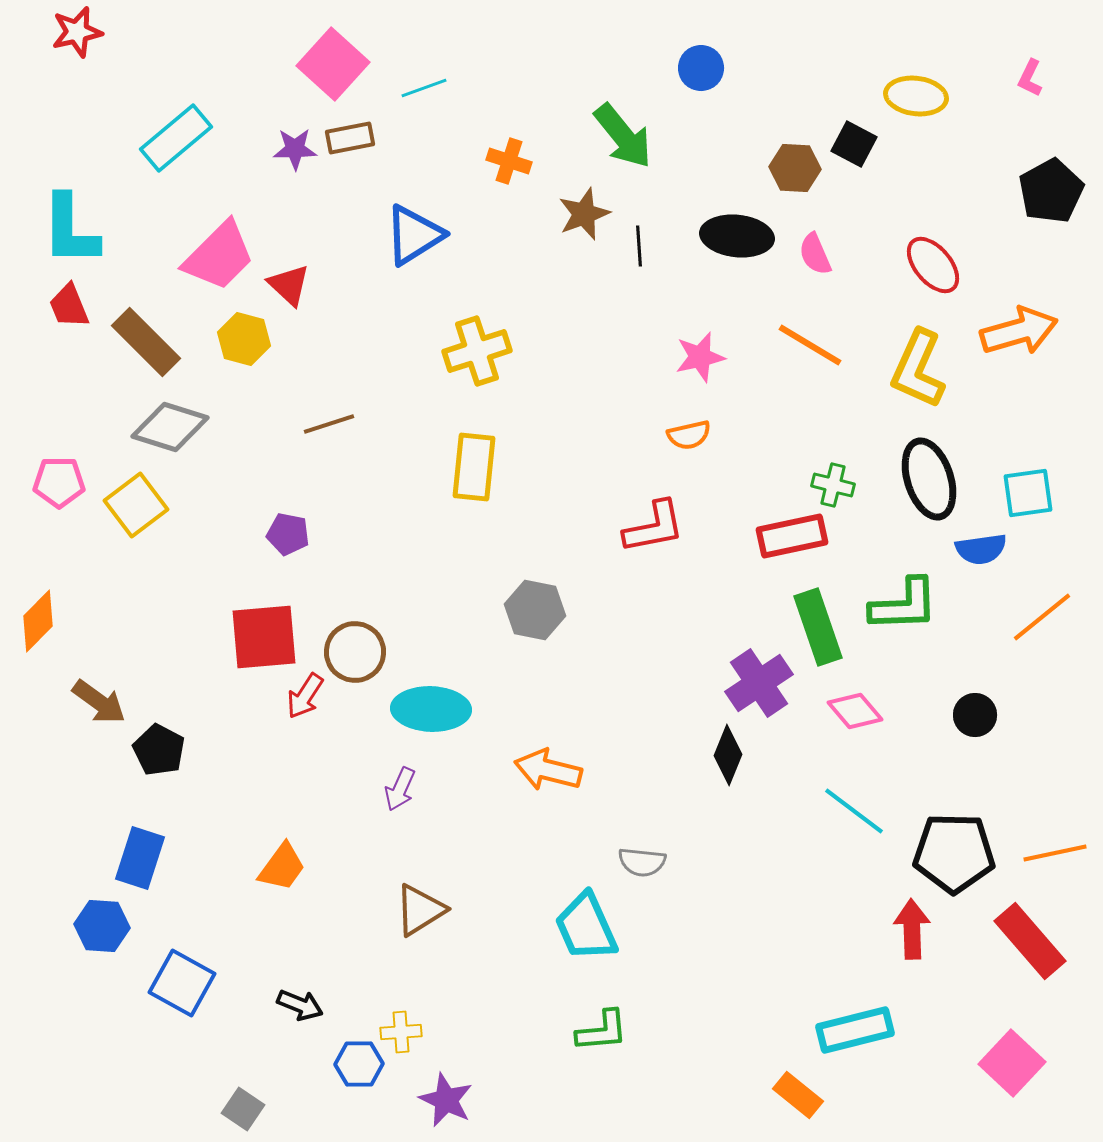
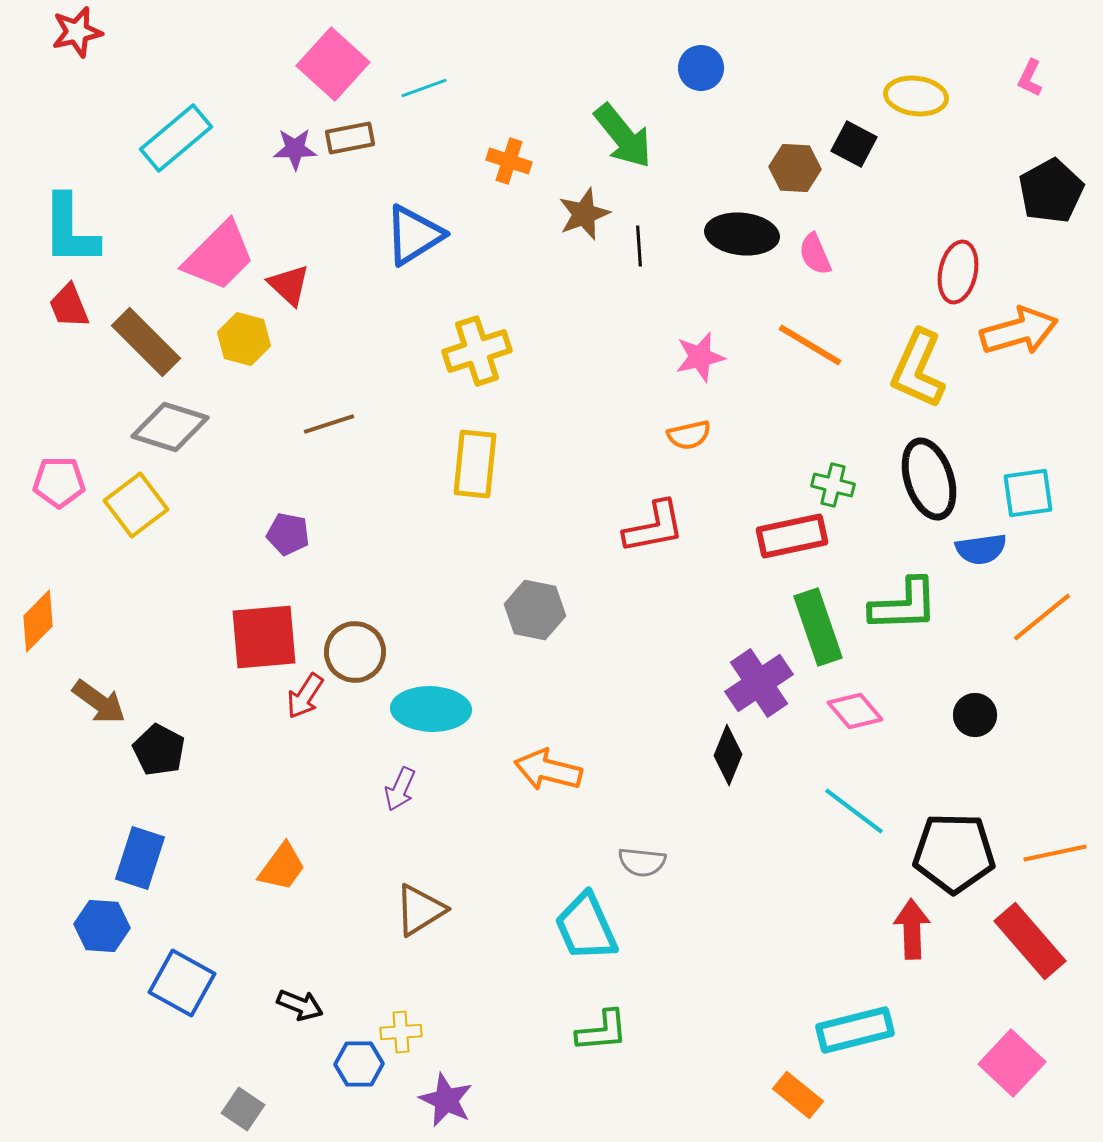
black ellipse at (737, 236): moved 5 px right, 2 px up
red ellipse at (933, 265): moved 25 px right, 7 px down; rotated 52 degrees clockwise
yellow rectangle at (474, 467): moved 1 px right, 3 px up
